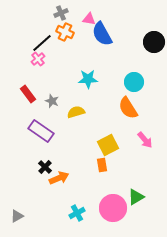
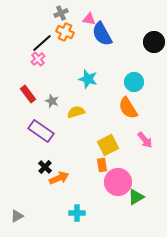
cyan star: rotated 18 degrees clockwise
pink circle: moved 5 px right, 26 px up
cyan cross: rotated 28 degrees clockwise
